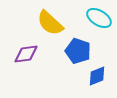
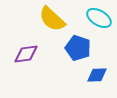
yellow semicircle: moved 2 px right, 4 px up
blue pentagon: moved 3 px up
blue diamond: moved 1 px up; rotated 20 degrees clockwise
